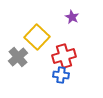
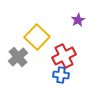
purple star: moved 6 px right, 3 px down; rotated 16 degrees clockwise
red cross: rotated 10 degrees counterclockwise
